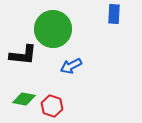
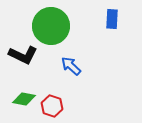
blue rectangle: moved 2 px left, 5 px down
green circle: moved 2 px left, 3 px up
black L-shape: rotated 20 degrees clockwise
blue arrow: rotated 70 degrees clockwise
